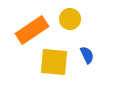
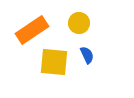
yellow circle: moved 9 px right, 4 px down
